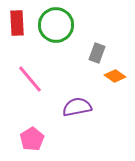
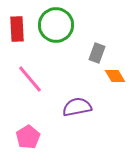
red rectangle: moved 6 px down
orange diamond: rotated 25 degrees clockwise
pink pentagon: moved 4 px left, 2 px up
